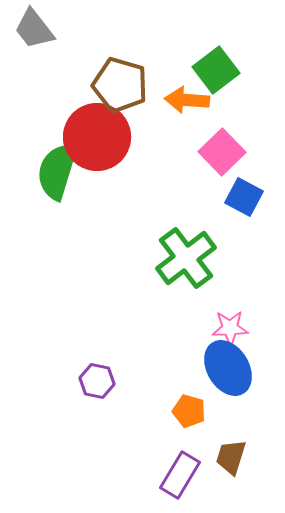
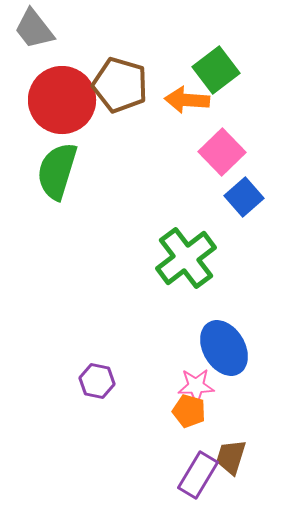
red circle: moved 35 px left, 37 px up
blue square: rotated 21 degrees clockwise
pink star: moved 34 px left, 58 px down
blue ellipse: moved 4 px left, 20 px up
purple rectangle: moved 18 px right
